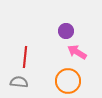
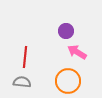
gray semicircle: moved 3 px right
